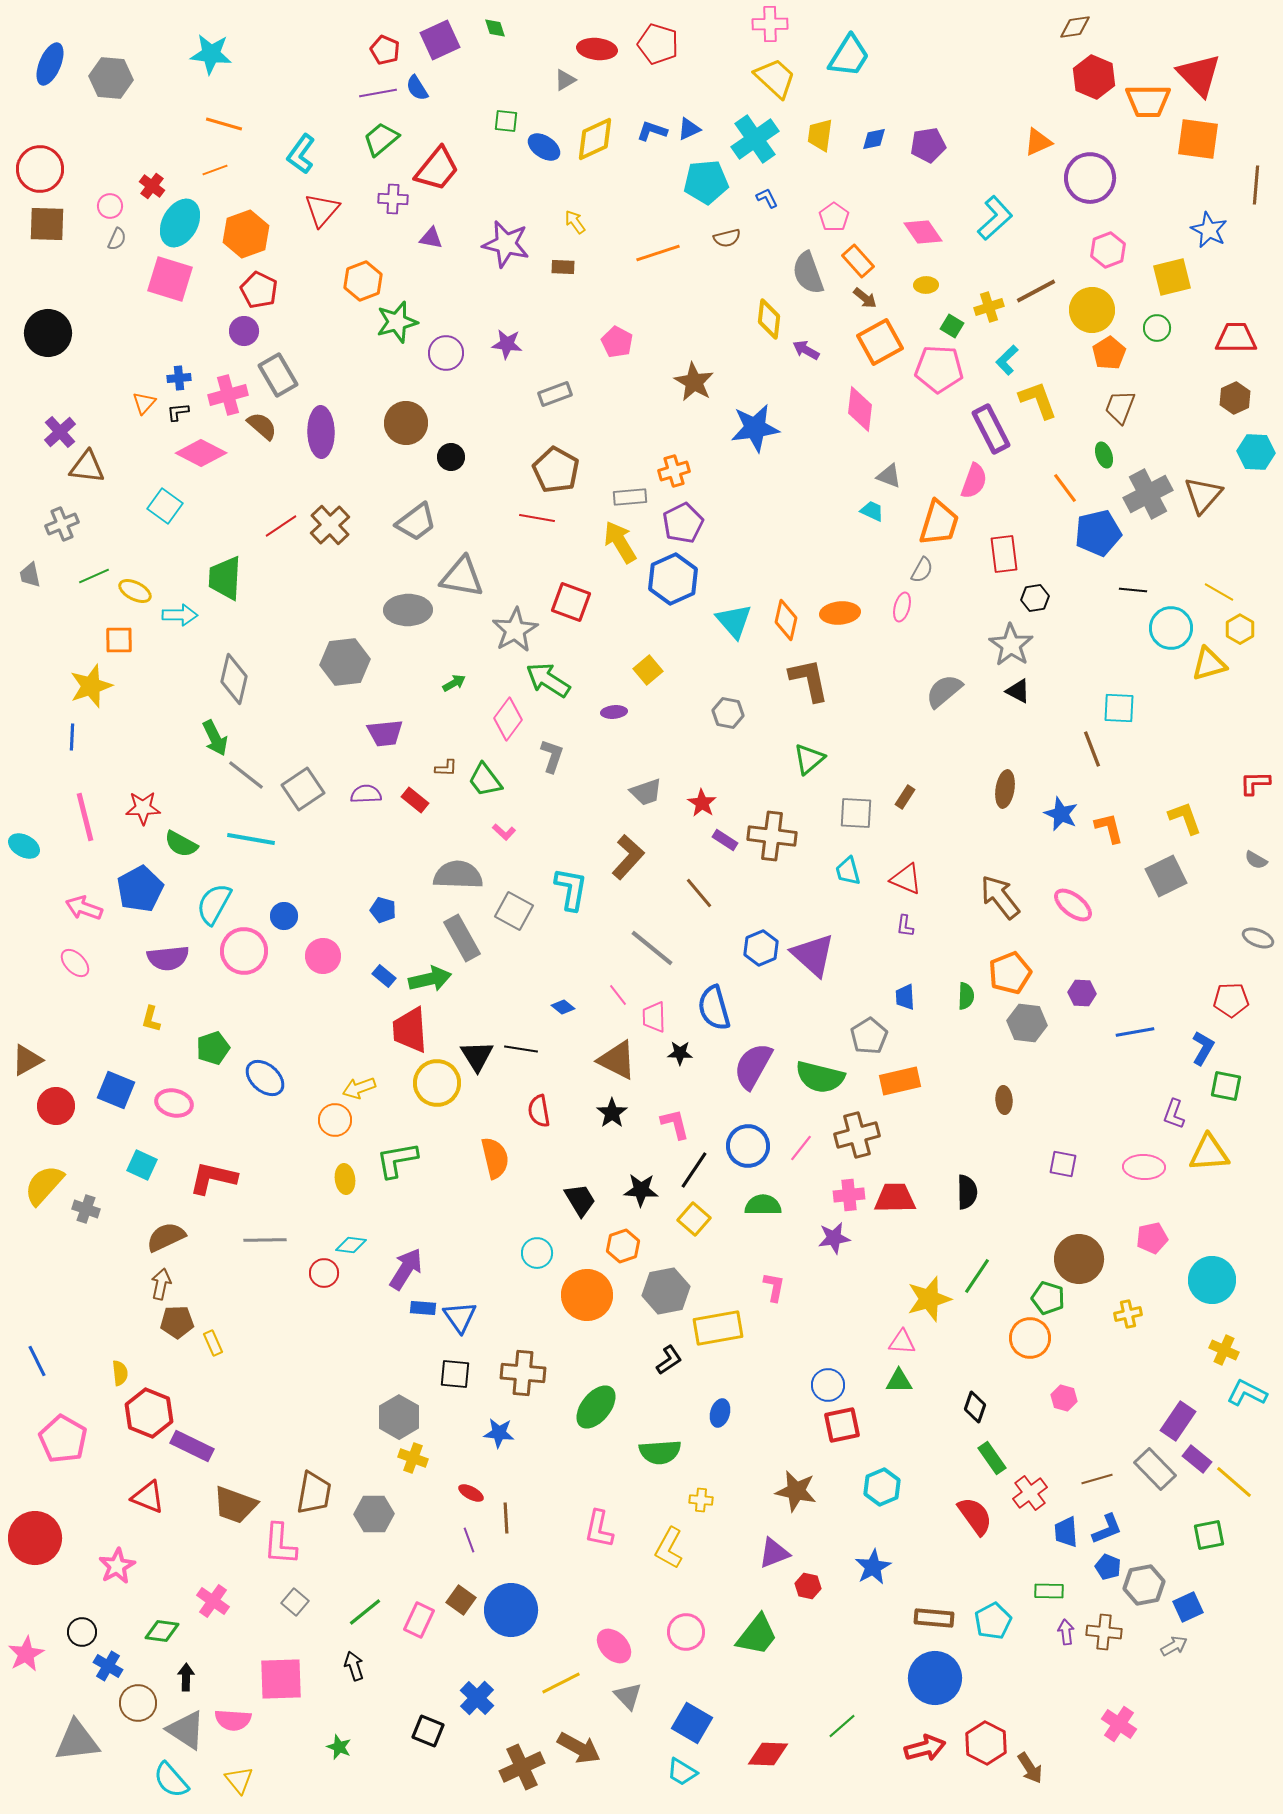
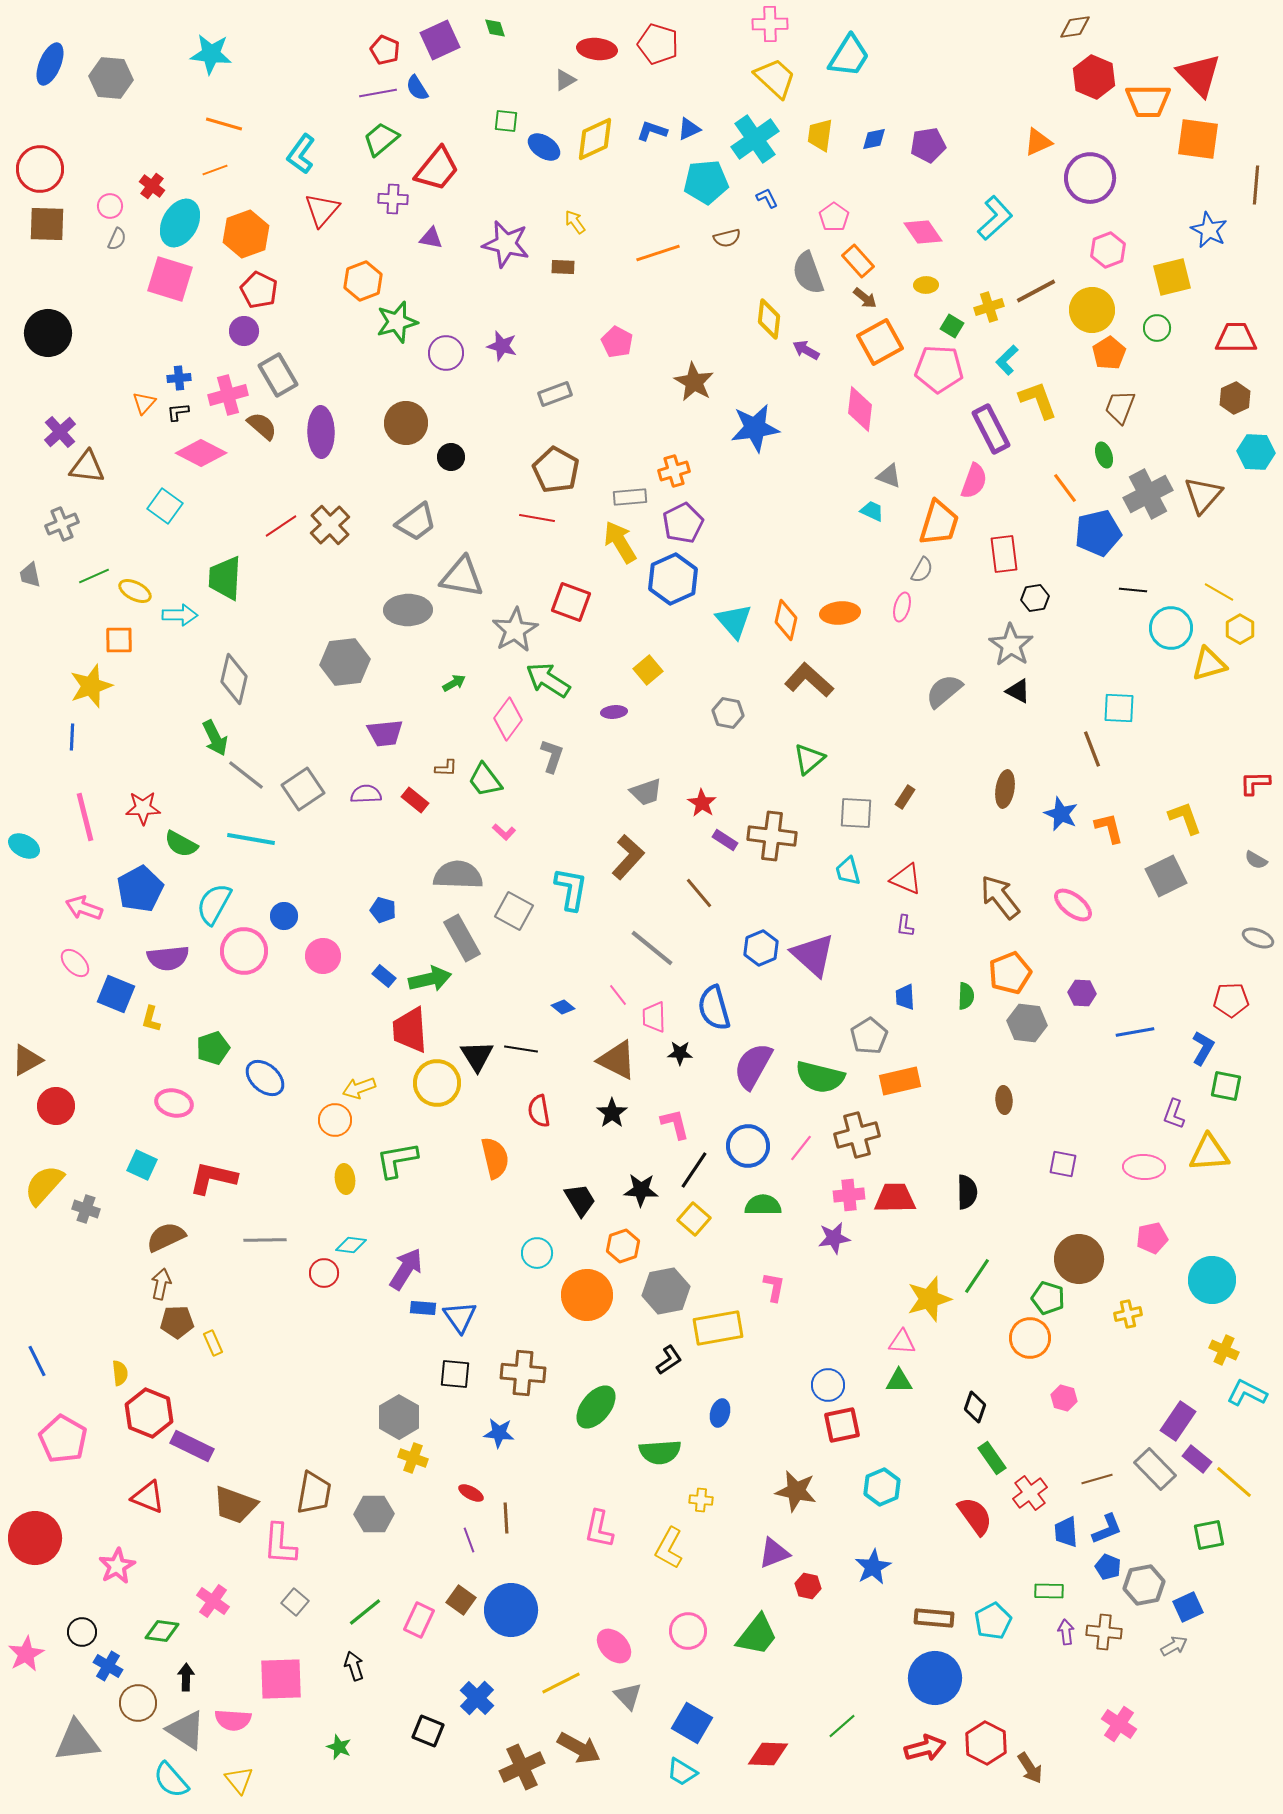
purple star at (507, 344): moved 5 px left, 2 px down; rotated 8 degrees clockwise
brown L-shape at (809, 680): rotated 36 degrees counterclockwise
blue square at (116, 1090): moved 96 px up
pink circle at (686, 1632): moved 2 px right, 1 px up
